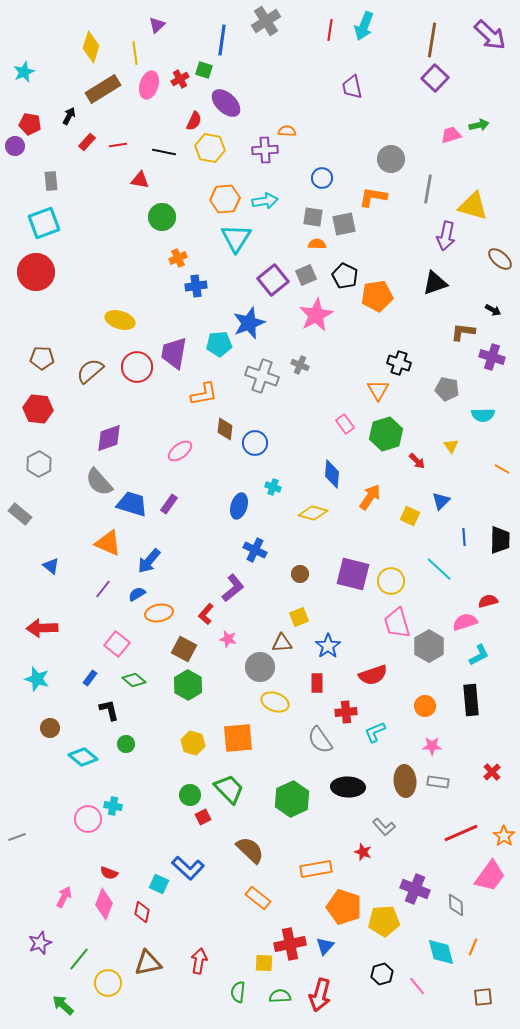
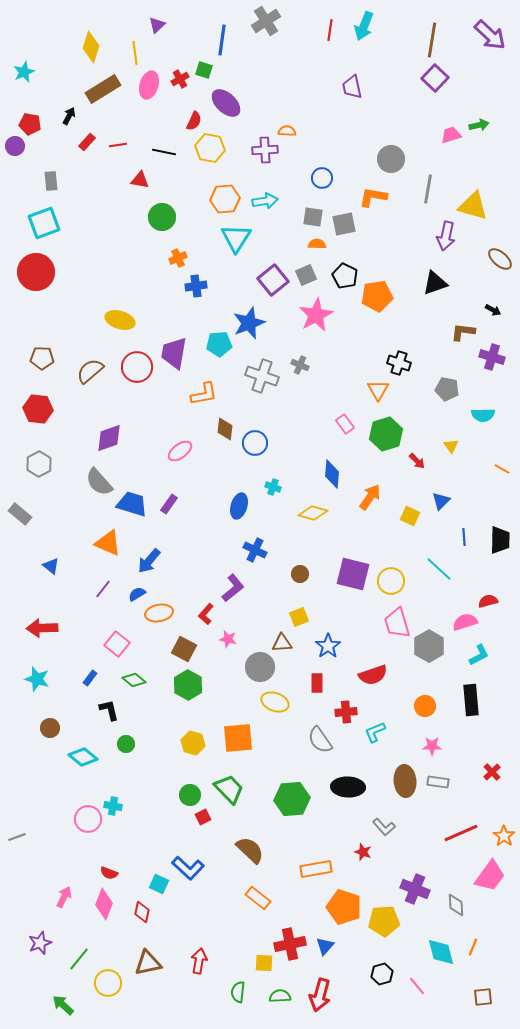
green hexagon at (292, 799): rotated 20 degrees clockwise
